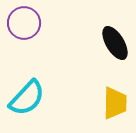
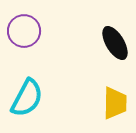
purple circle: moved 8 px down
cyan semicircle: rotated 15 degrees counterclockwise
